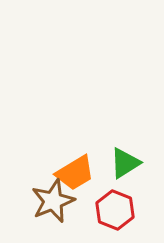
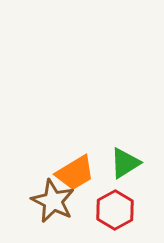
brown star: rotated 24 degrees counterclockwise
red hexagon: rotated 9 degrees clockwise
